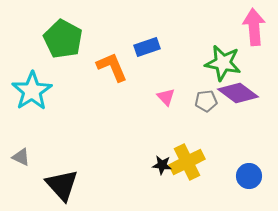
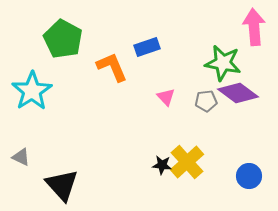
yellow cross: rotated 16 degrees counterclockwise
